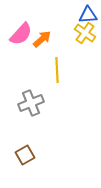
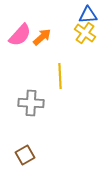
pink semicircle: moved 1 px left, 1 px down
orange arrow: moved 2 px up
yellow line: moved 3 px right, 6 px down
gray cross: rotated 25 degrees clockwise
